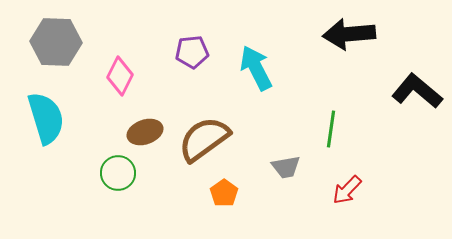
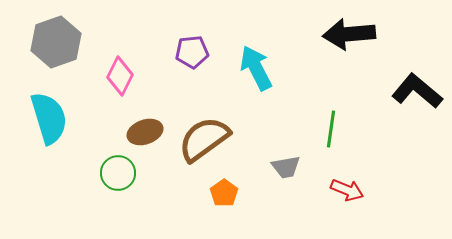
gray hexagon: rotated 21 degrees counterclockwise
cyan semicircle: moved 3 px right
red arrow: rotated 112 degrees counterclockwise
